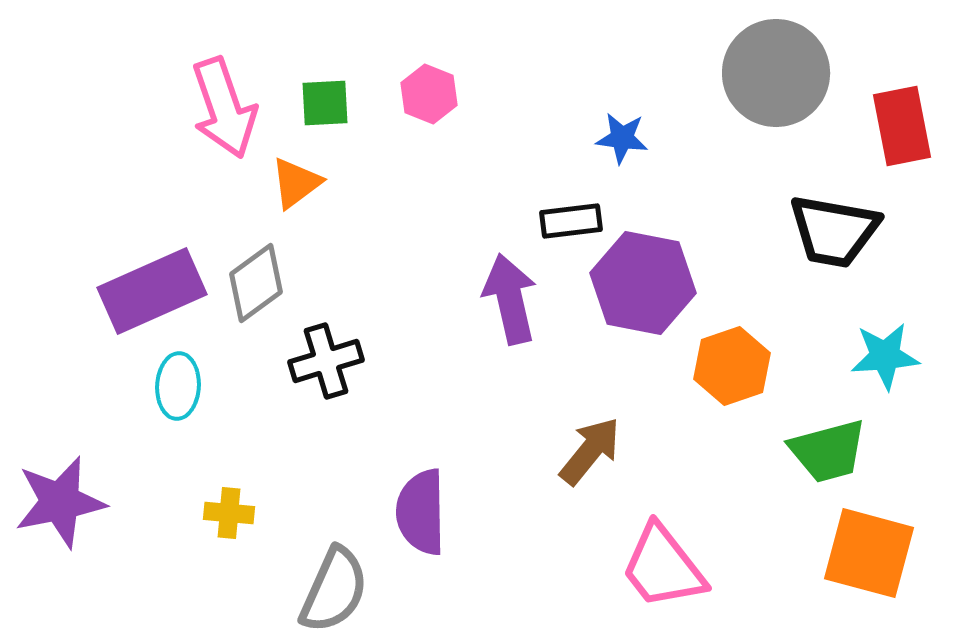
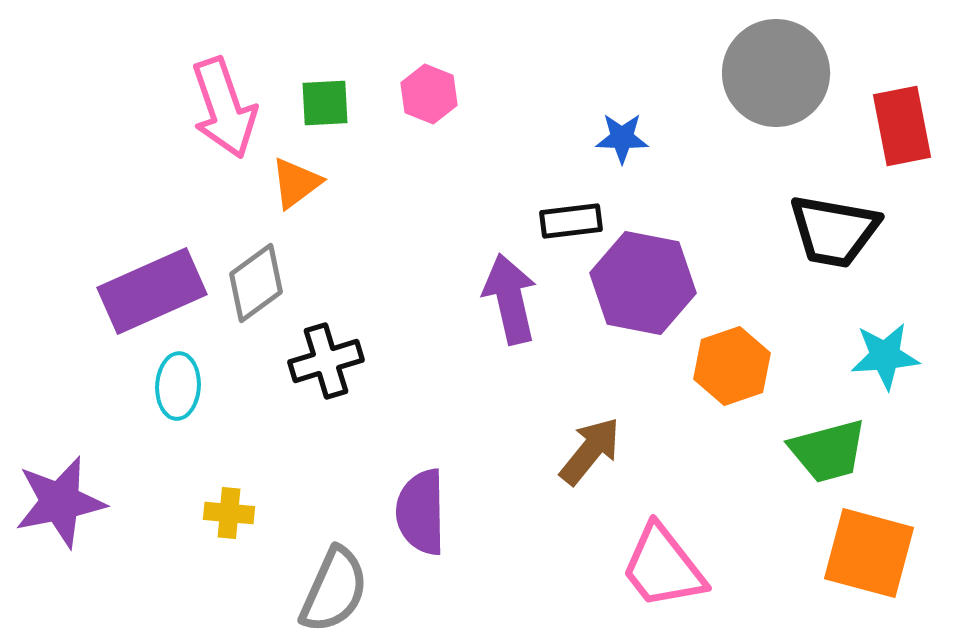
blue star: rotated 6 degrees counterclockwise
